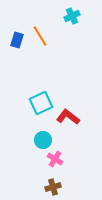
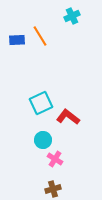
blue rectangle: rotated 70 degrees clockwise
brown cross: moved 2 px down
